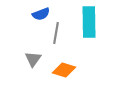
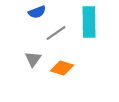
blue semicircle: moved 4 px left, 2 px up
gray line: rotated 45 degrees clockwise
orange diamond: moved 2 px left, 2 px up
